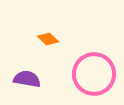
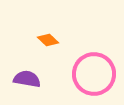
orange diamond: moved 1 px down
